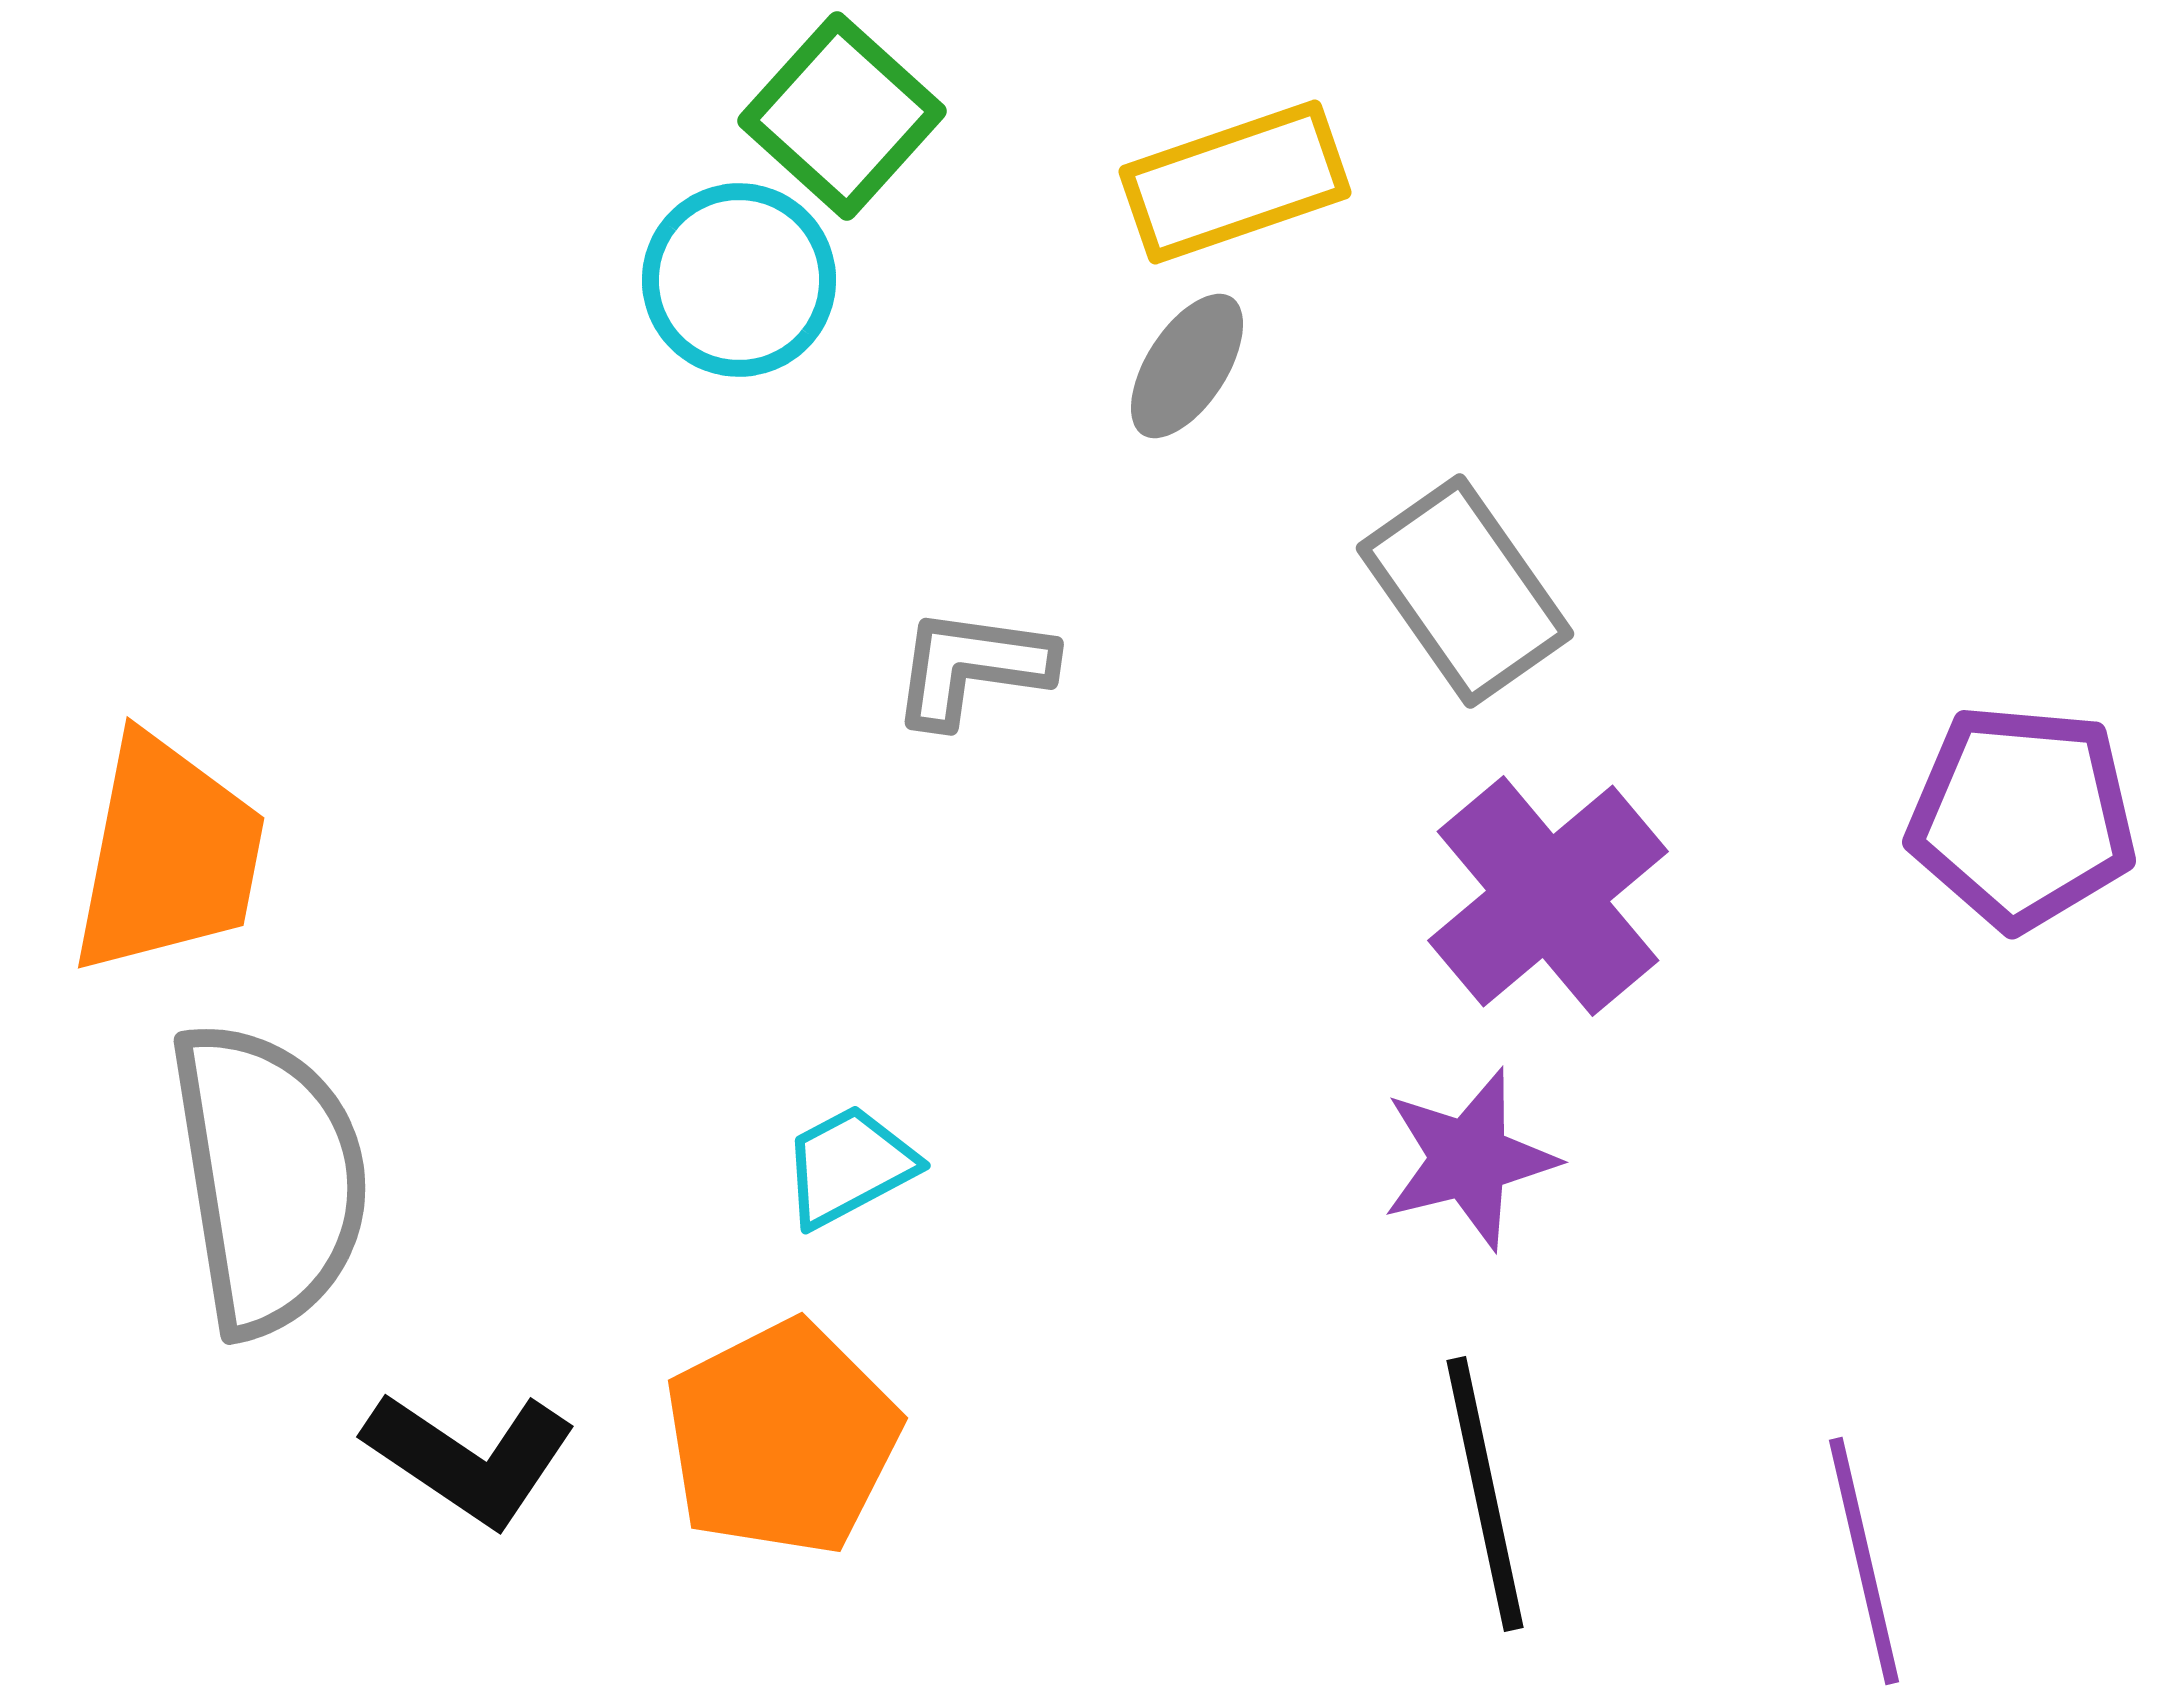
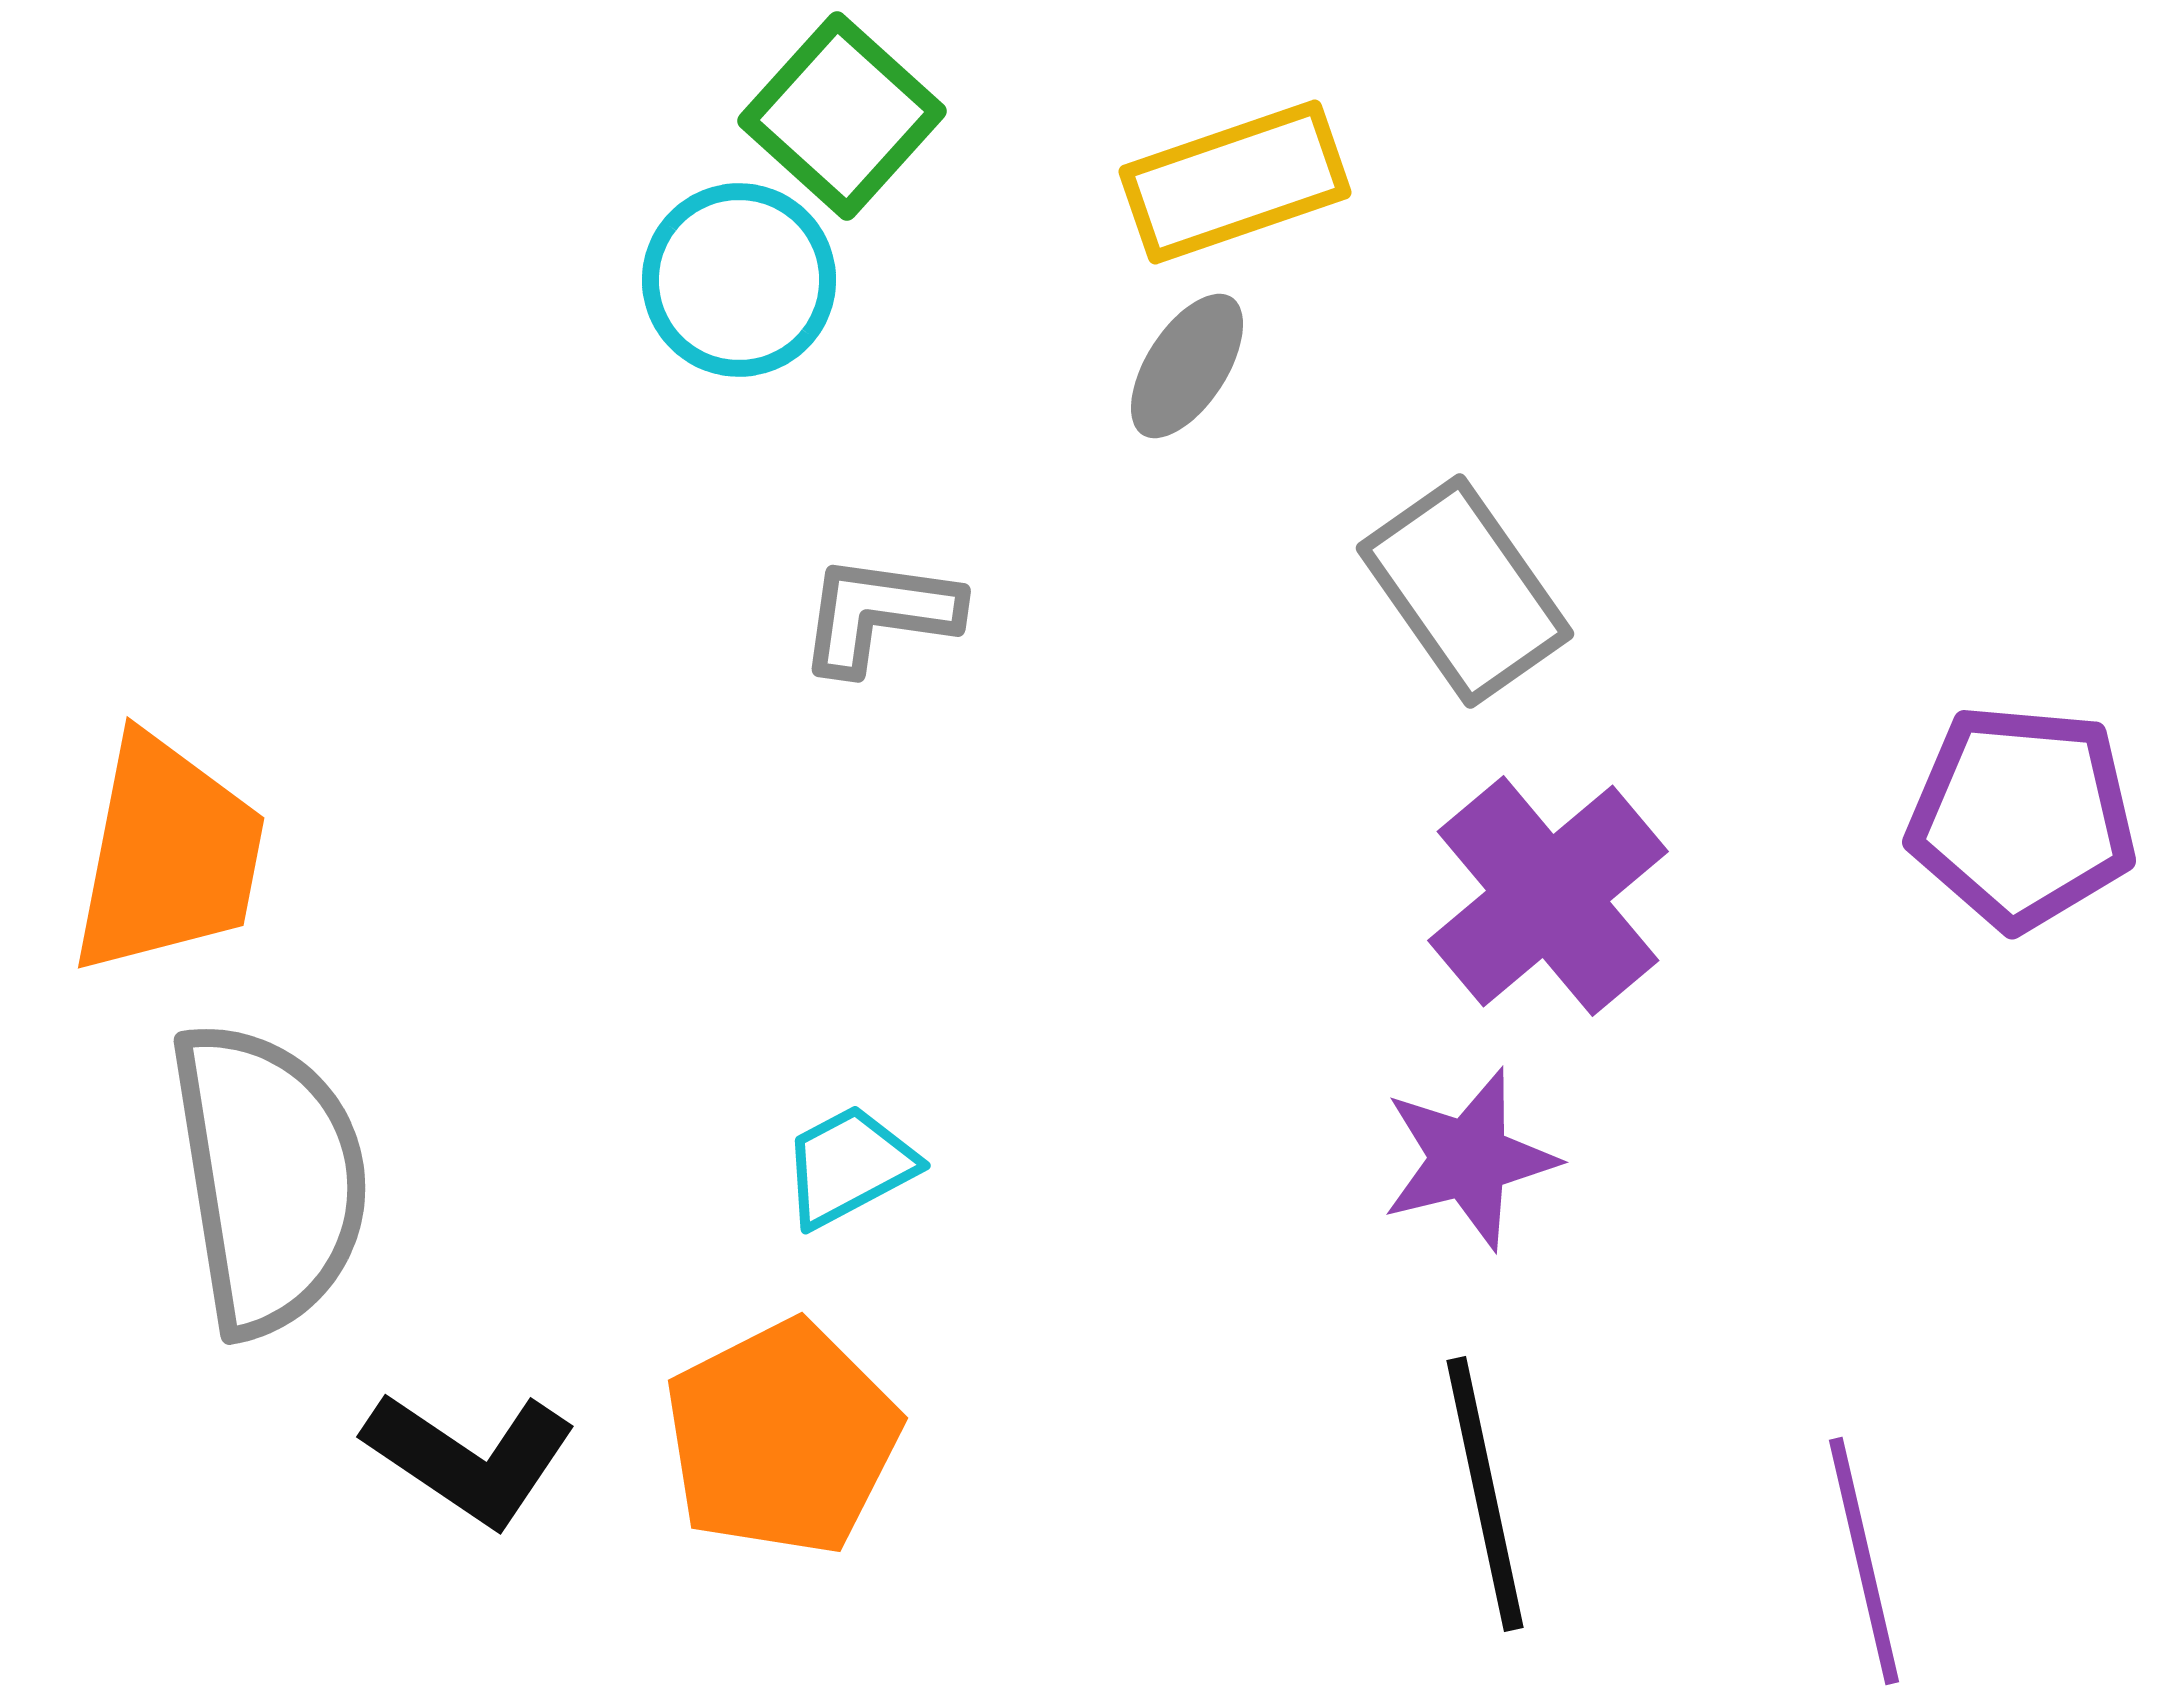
gray L-shape: moved 93 px left, 53 px up
